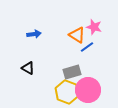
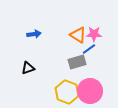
pink star: moved 7 px down; rotated 14 degrees counterclockwise
orange triangle: moved 1 px right
blue line: moved 2 px right, 2 px down
black triangle: rotated 48 degrees counterclockwise
gray rectangle: moved 5 px right, 10 px up
pink circle: moved 2 px right, 1 px down
